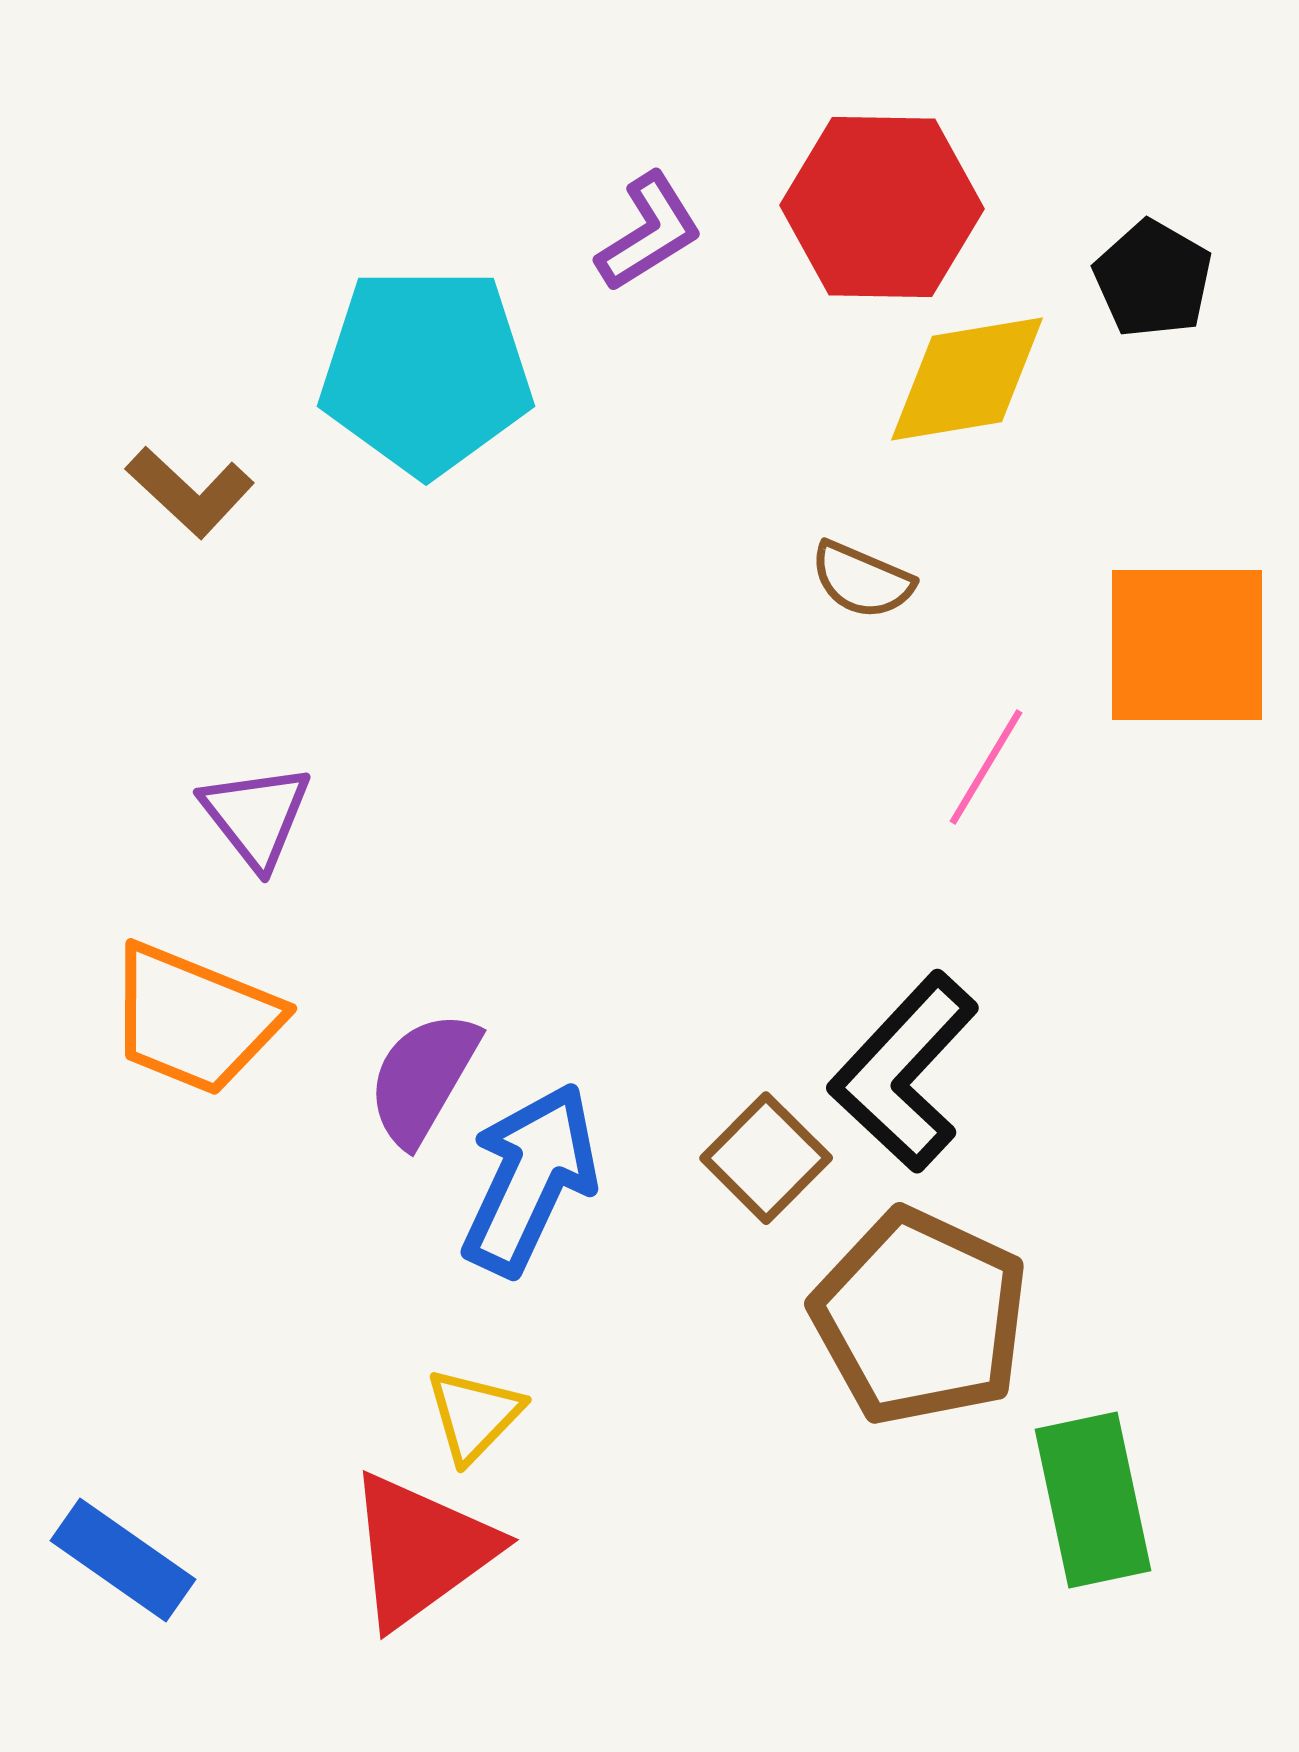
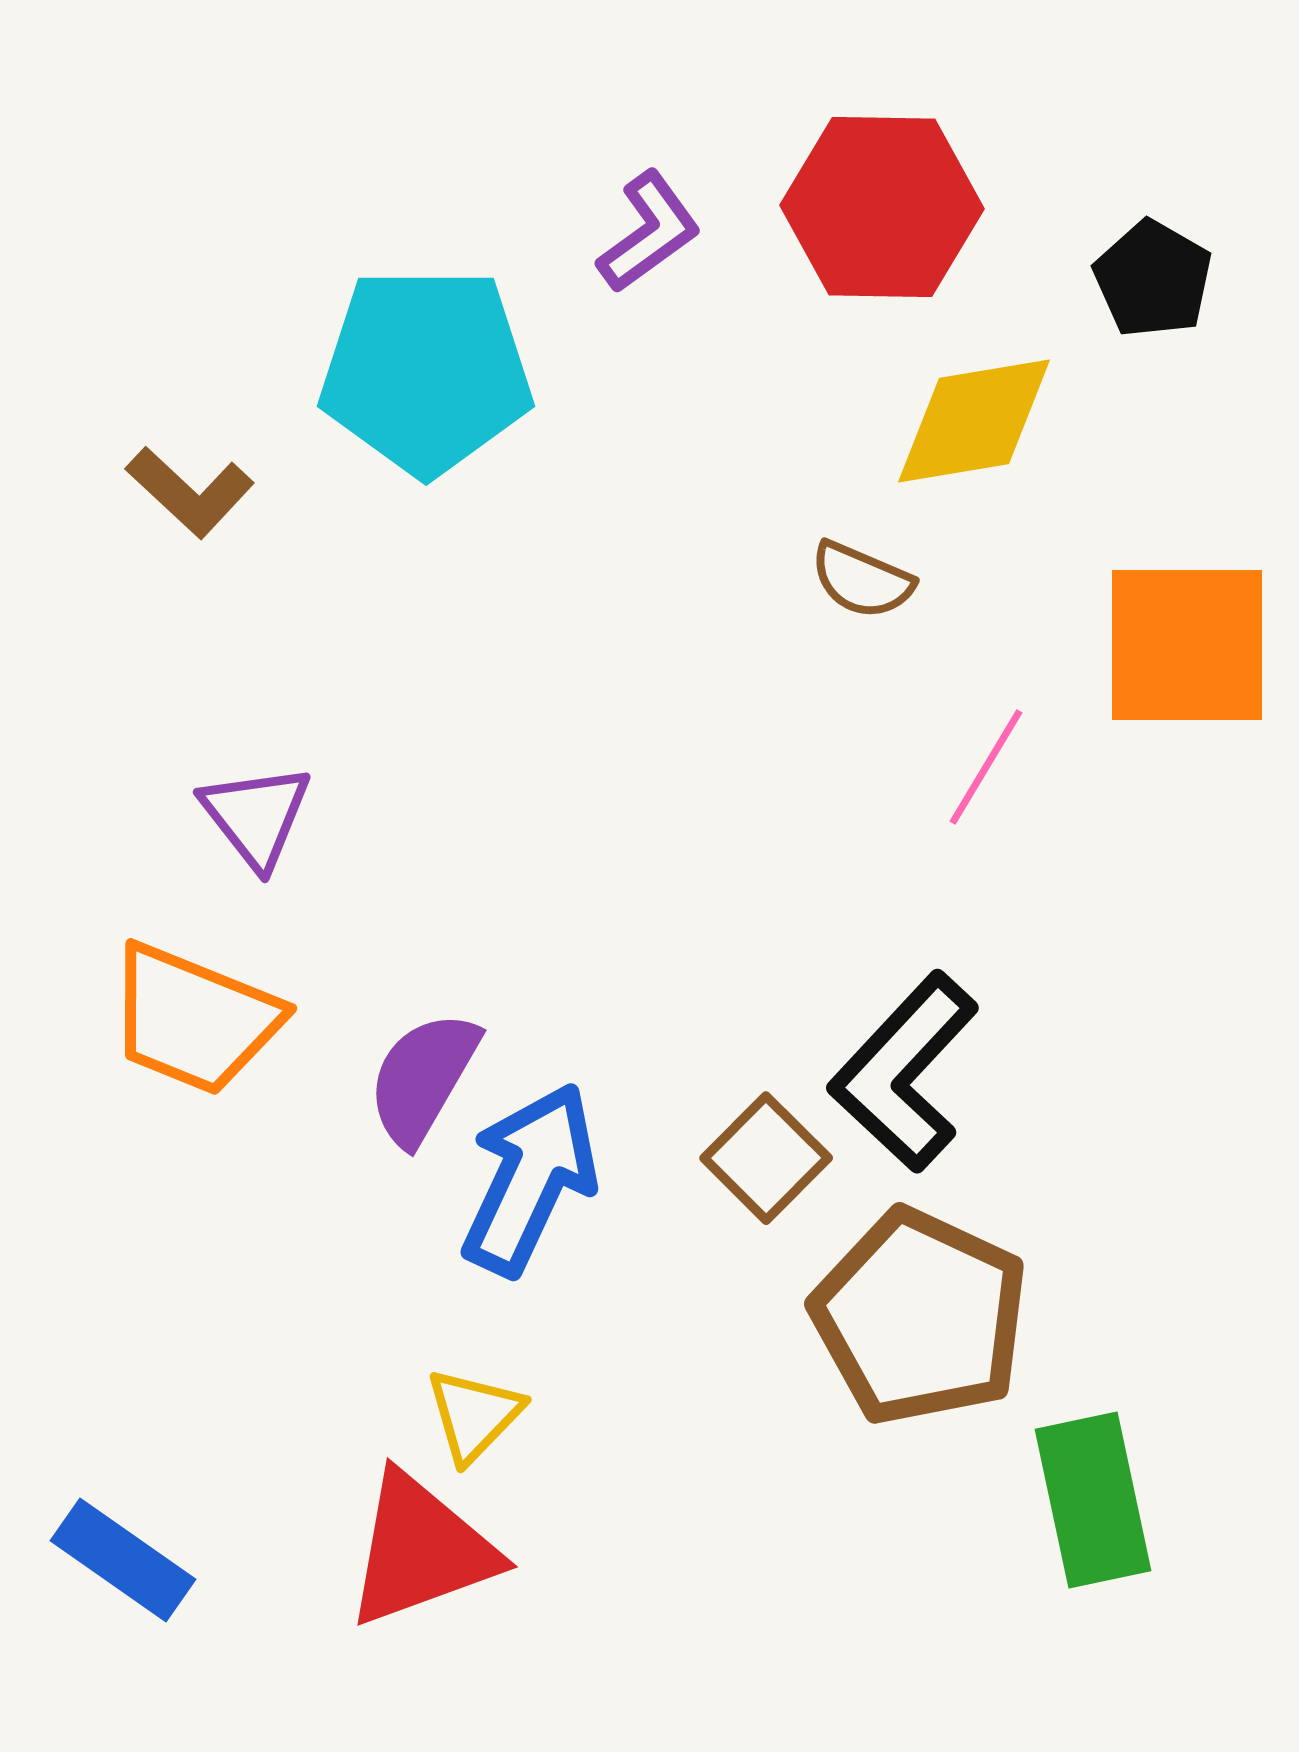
purple L-shape: rotated 4 degrees counterclockwise
yellow diamond: moved 7 px right, 42 px down
red triangle: rotated 16 degrees clockwise
